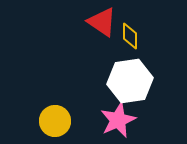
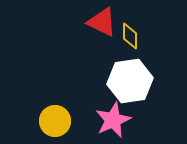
red triangle: rotated 8 degrees counterclockwise
pink star: moved 5 px left
